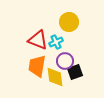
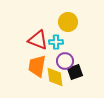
yellow circle: moved 1 px left
cyan cross: rotated 24 degrees clockwise
